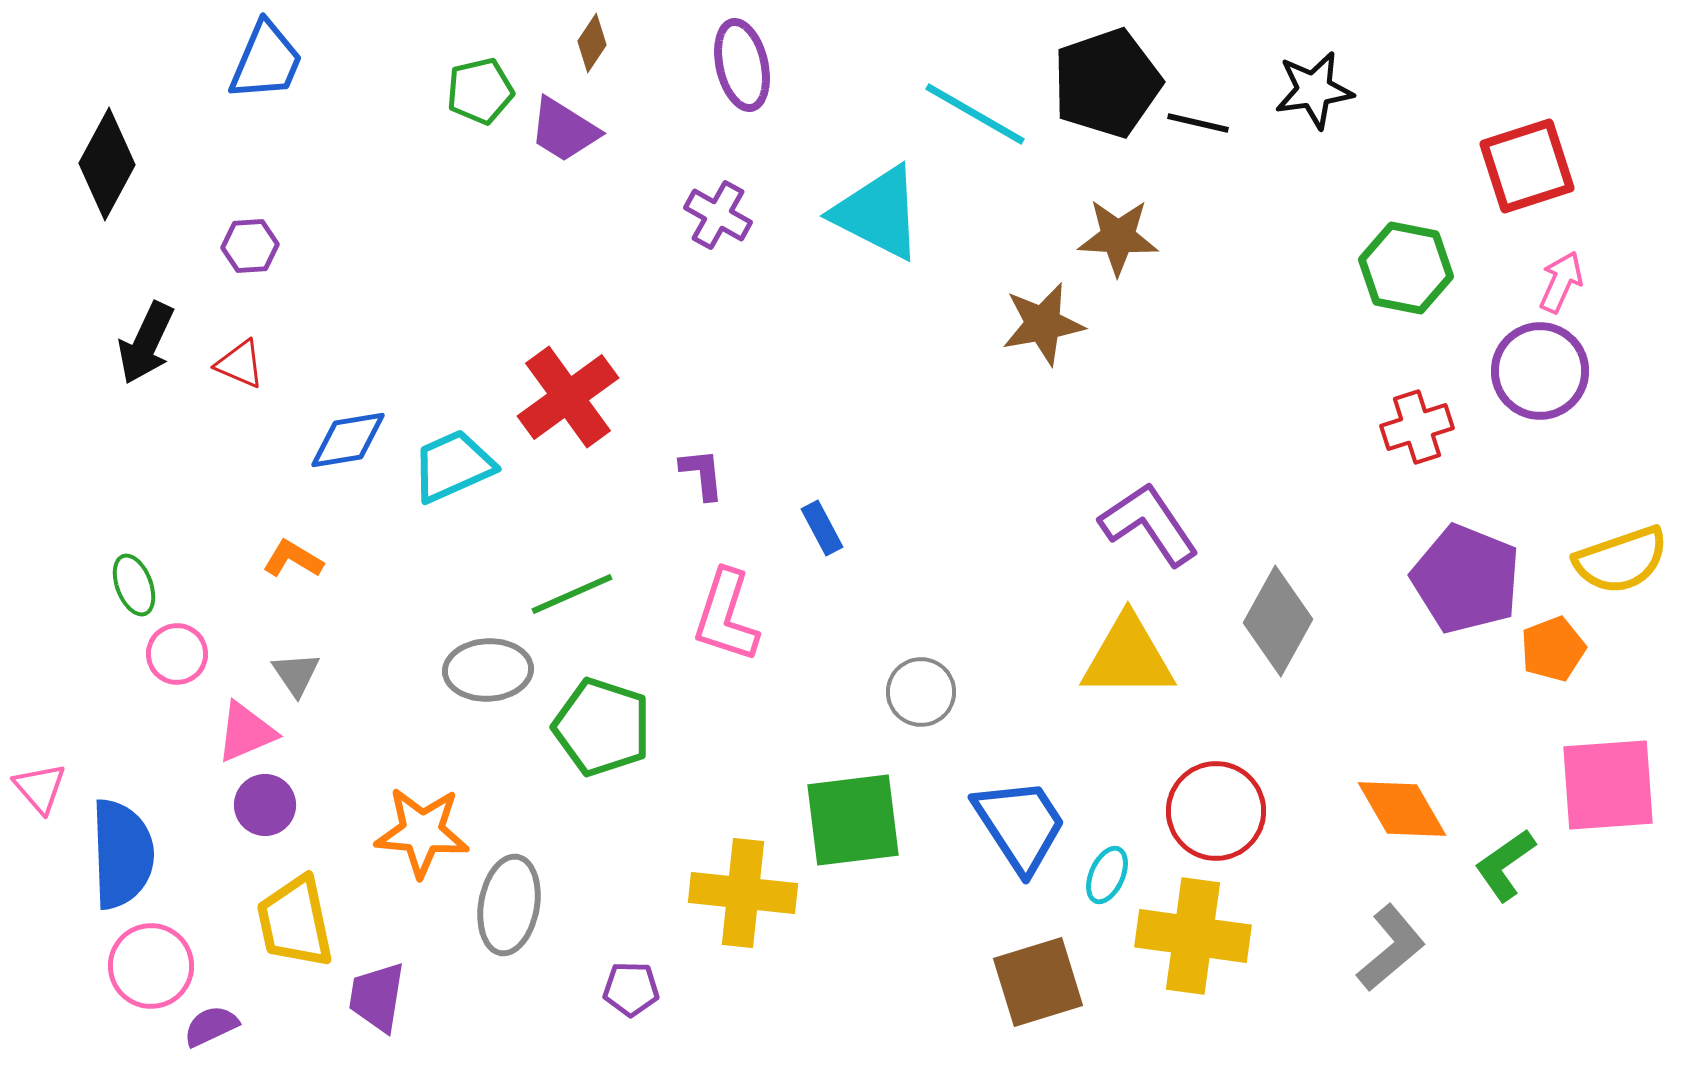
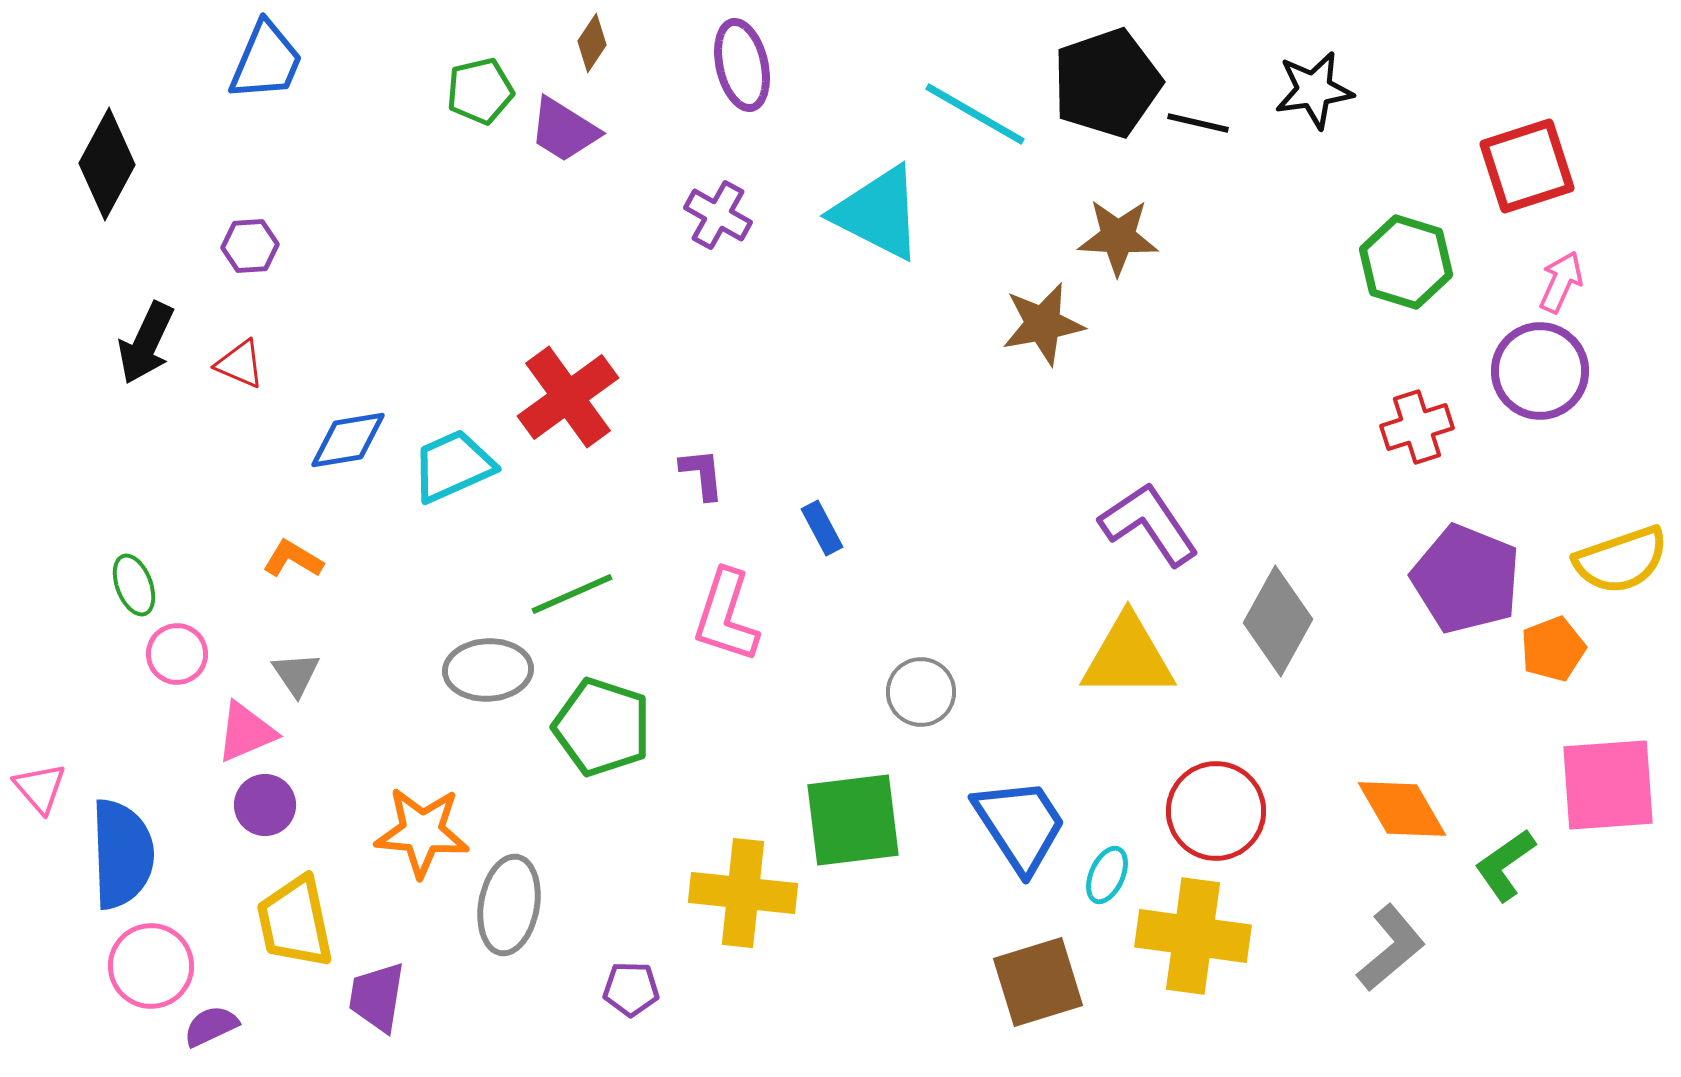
green hexagon at (1406, 268): moved 6 px up; rotated 6 degrees clockwise
